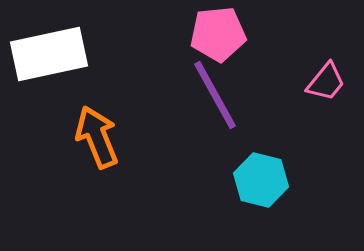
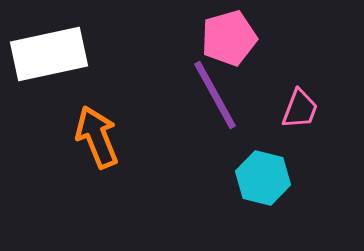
pink pentagon: moved 11 px right, 4 px down; rotated 10 degrees counterclockwise
pink trapezoid: moved 26 px left, 27 px down; rotated 18 degrees counterclockwise
cyan hexagon: moved 2 px right, 2 px up
